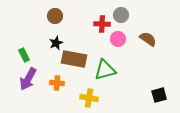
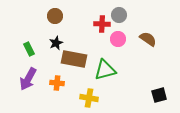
gray circle: moved 2 px left
green rectangle: moved 5 px right, 6 px up
